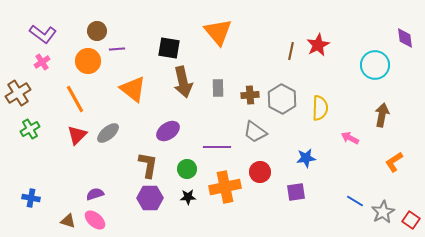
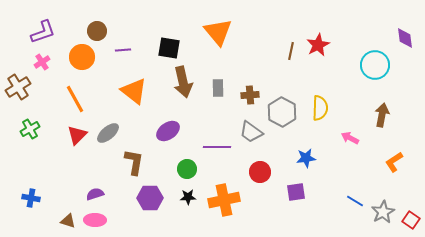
purple L-shape at (43, 34): moved 2 px up; rotated 56 degrees counterclockwise
purple line at (117, 49): moved 6 px right, 1 px down
orange circle at (88, 61): moved 6 px left, 4 px up
orange triangle at (133, 89): moved 1 px right, 2 px down
brown cross at (18, 93): moved 6 px up
gray hexagon at (282, 99): moved 13 px down
gray trapezoid at (255, 132): moved 4 px left
brown L-shape at (148, 165): moved 14 px left, 3 px up
orange cross at (225, 187): moved 1 px left, 13 px down
pink ellipse at (95, 220): rotated 40 degrees counterclockwise
